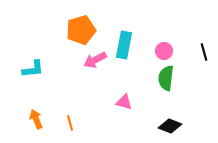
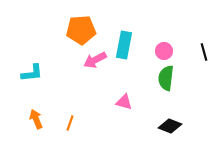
orange pentagon: rotated 12 degrees clockwise
cyan L-shape: moved 1 px left, 4 px down
orange line: rotated 35 degrees clockwise
